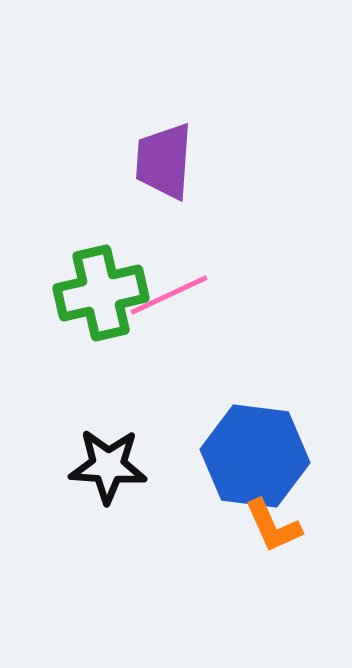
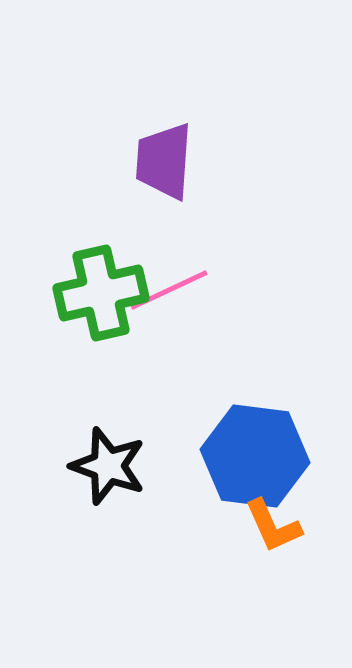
pink line: moved 5 px up
black star: rotated 16 degrees clockwise
